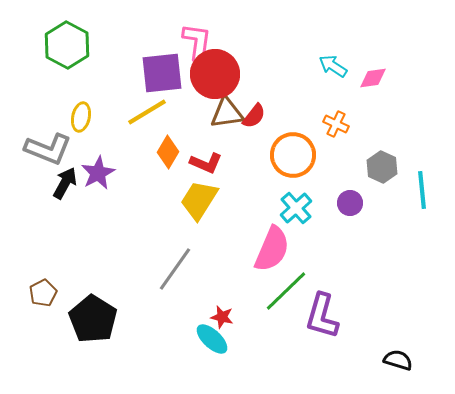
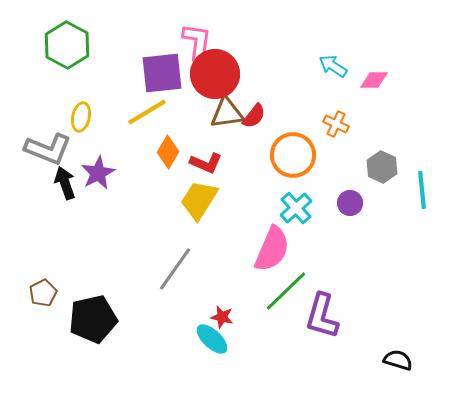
pink diamond: moved 1 px right, 2 px down; rotated 8 degrees clockwise
black arrow: rotated 48 degrees counterclockwise
black pentagon: rotated 27 degrees clockwise
